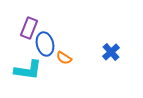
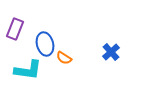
purple rectangle: moved 14 px left, 1 px down
